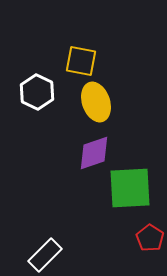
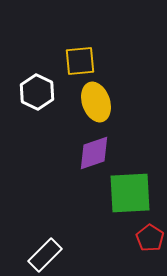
yellow square: moved 1 px left; rotated 16 degrees counterclockwise
green square: moved 5 px down
